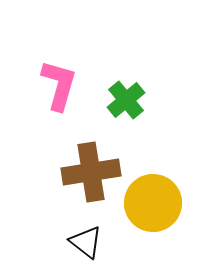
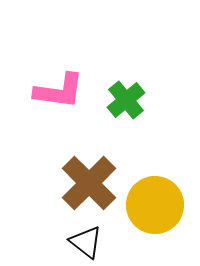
pink L-shape: moved 6 px down; rotated 82 degrees clockwise
brown cross: moved 2 px left, 11 px down; rotated 36 degrees counterclockwise
yellow circle: moved 2 px right, 2 px down
